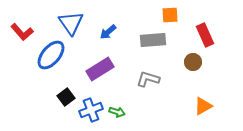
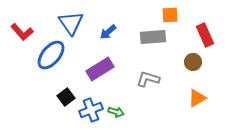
gray rectangle: moved 3 px up
orange triangle: moved 6 px left, 8 px up
green arrow: moved 1 px left
